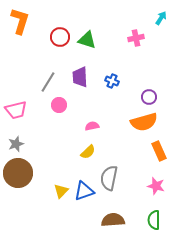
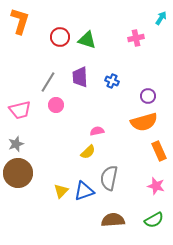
purple circle: moved 1 px left, 1 px up
pink circle: moved 3 px left
pink trapezoid: moved 4 px right
pink semicircle: moved 5 px right, 5 px down
green semicircle: rotated 120 degrees counterclockwise
